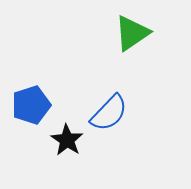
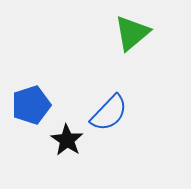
green triangle: rotated 6 degrees counterclockwise
